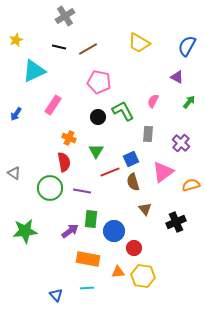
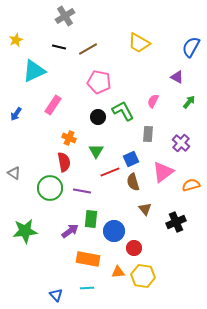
blue semicircle: moved 4 px right, 1 px down
